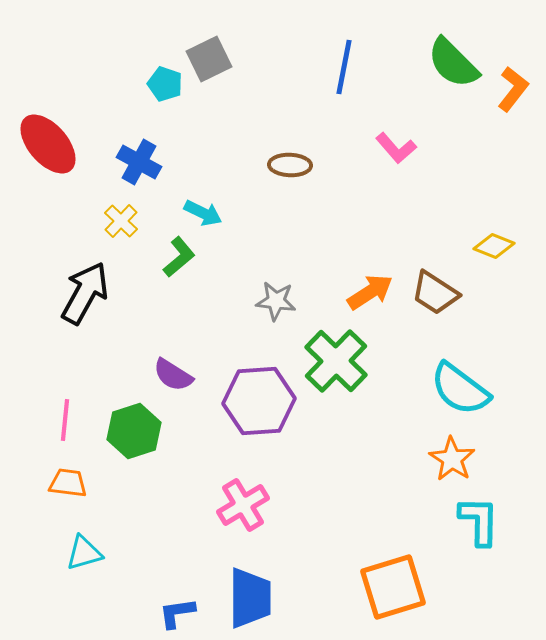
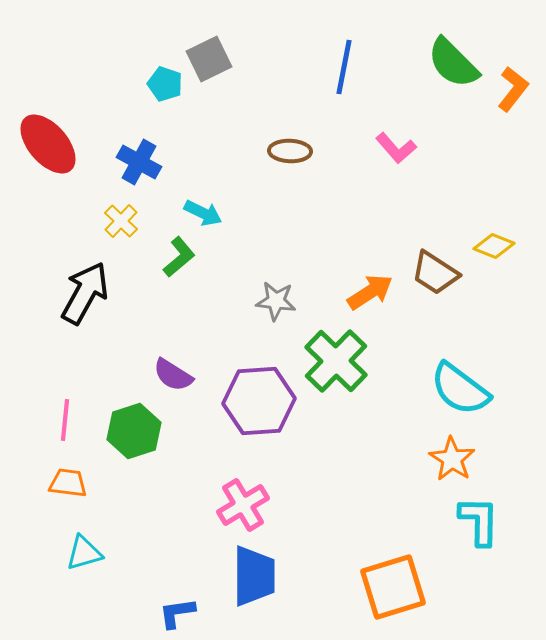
brown ellipse: moved 14 px up
brown trapezoid: moved 20 px up
blue trapezoid: moved 4 px right, 22 px up
